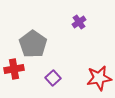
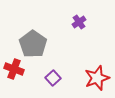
red cross: rotated 30 degrees clockwise
red star: moved 2 px left; rotated 10 degrees counterclockwise
